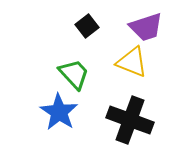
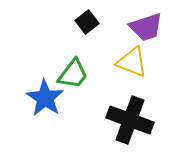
black square: moved 4 px up
green trapezoid: moved 1 px left; rotated 80 degrees clockwise
blue star: moved 14 px left, 14 px up
